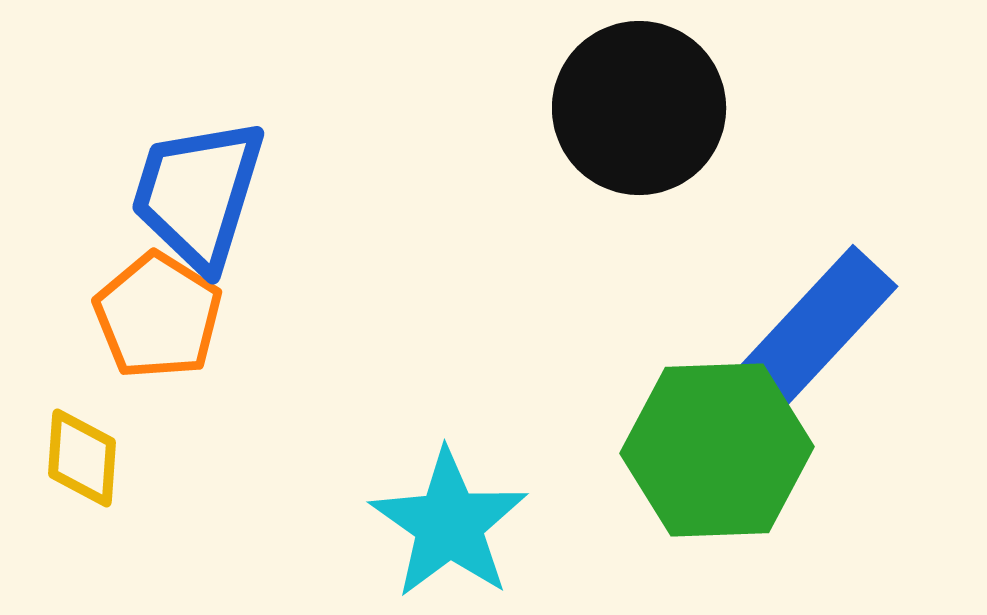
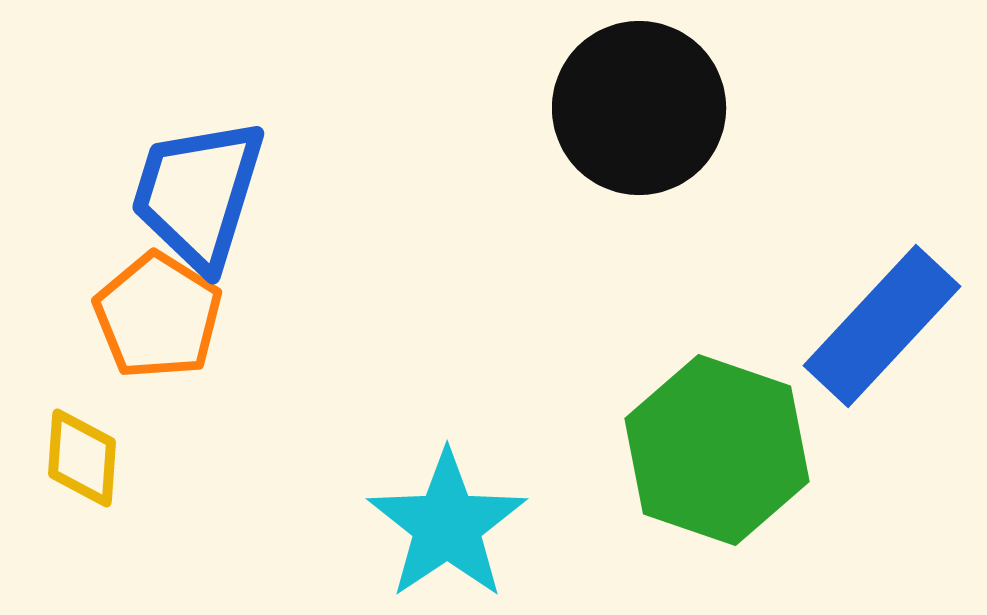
blue rectangle: moved 63 px right
green hexagon: rotated 21 degrees clockwise
cyan star: moved 2 px left, 1 px down; rotated 3 degrees clockwise
